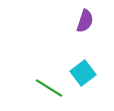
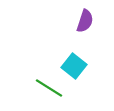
cyan square: moved 9 px left, 7 px up; rotated 15 degrees counterclockwise
